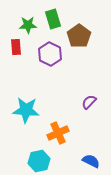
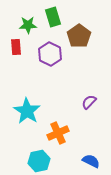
green rectangle: moved 2 px up
cyan star: moved 1 px right, 1 px down; rotated 28 degrees clockwise
